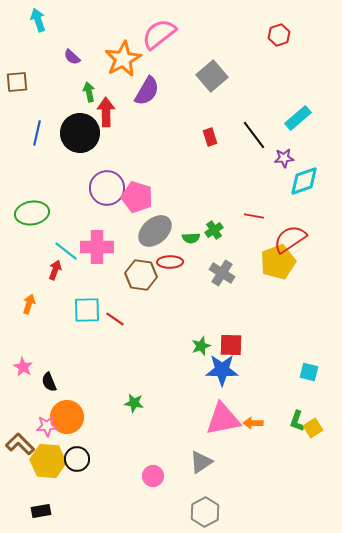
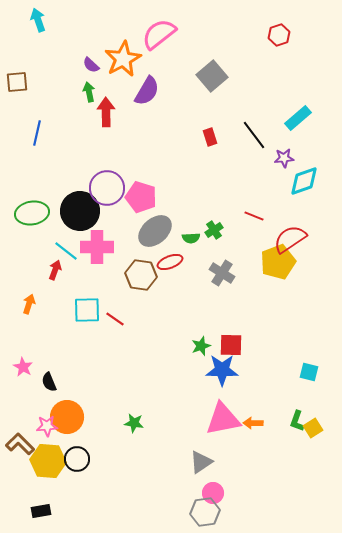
purple semicircle at (72, 57): moved 19 px right, 8 px down
black circle at (80, 133): moved 78 px down
pink pentagon at (137, 197): moved 4 px right
red line at (254, 216): rotated 12 degrees clockwise
red ellipse at (170, 262): rotated 20 degrees counterclockwise
green star at (134, 403): moved 20 px down
pink circle at (153, 476): moved 60 px right, 17 px down
gray hexagon at (205, 512): rotated 20 degrees clockwise
